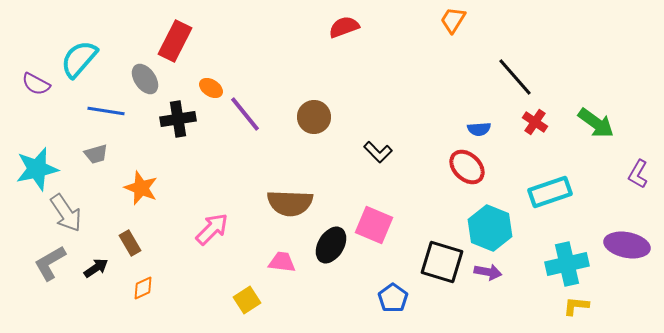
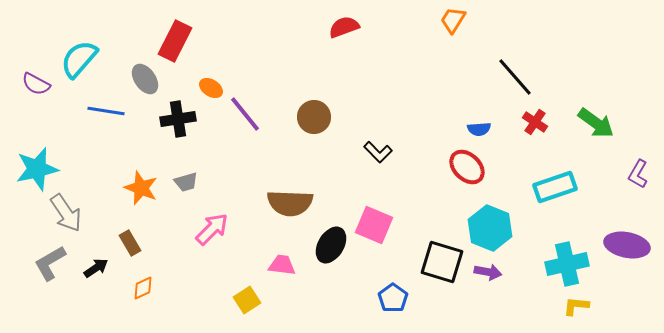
gray trapezoid: moved 90 px right, 28 px down
cyan rectangle: moved 5 px right, 5 px up
pink trapezoid: moved 3 px down
